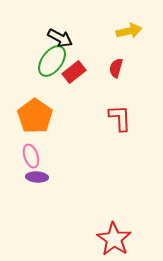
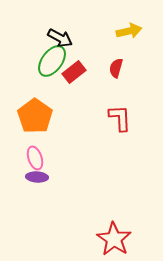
pink ellipse: moved 4 px right, 2 px down
